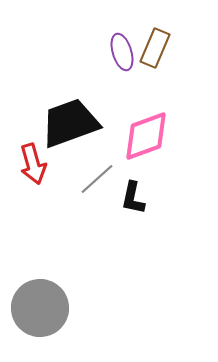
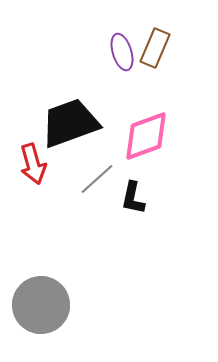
gray circle: moved 1 px right, 3 px up
